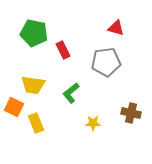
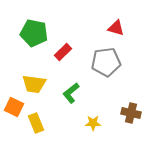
red rectangle: moved 2 px down; rotated 72 degrees clockwise
yellow trapezoid: moved 1 px right, 1 px up
